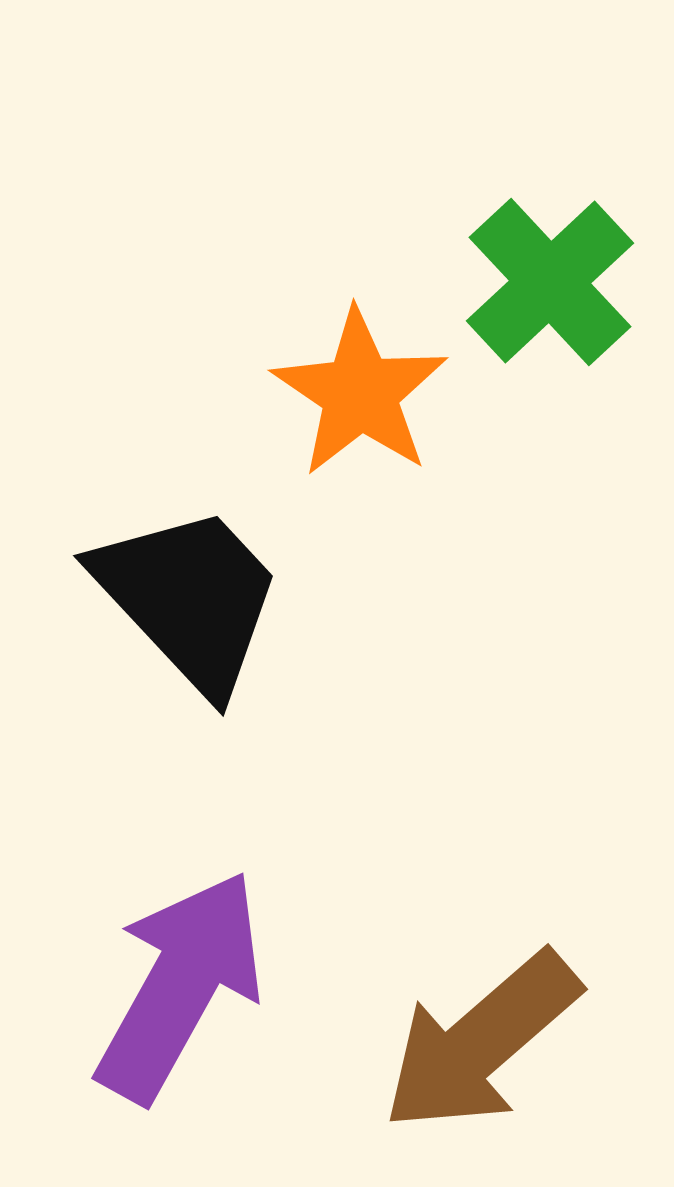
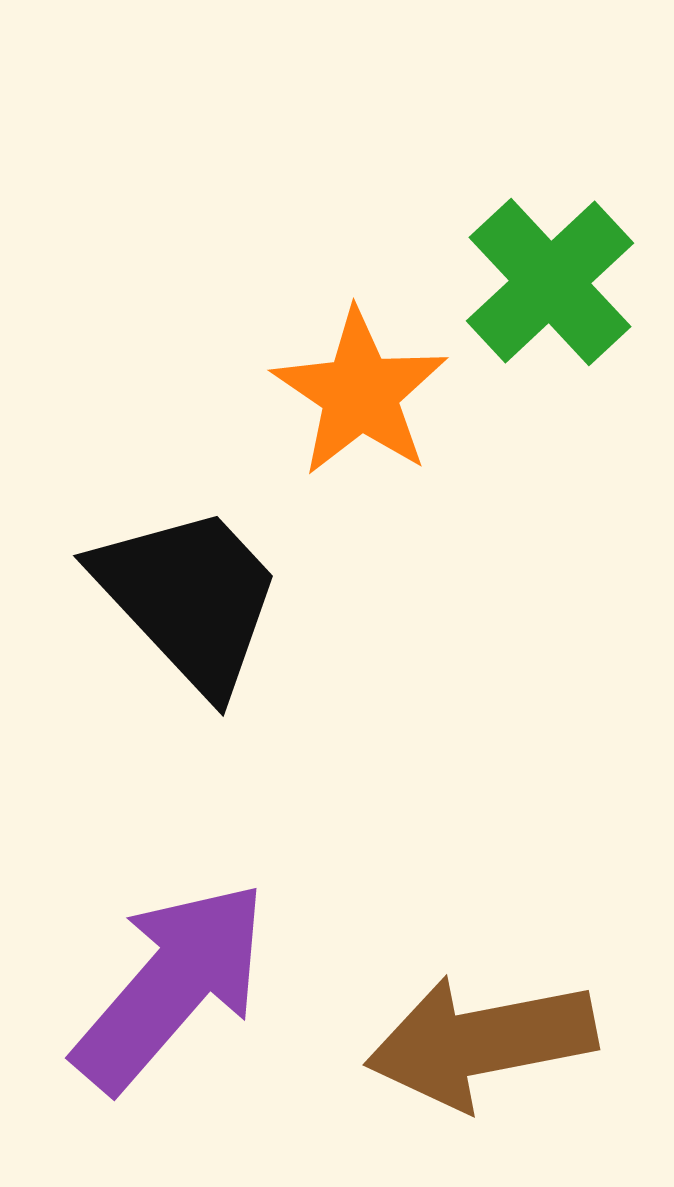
purple arrow: moved 9 px left; rotated 12 degrees clockwise
brown arrow: rotated 30 degrees clockwise
